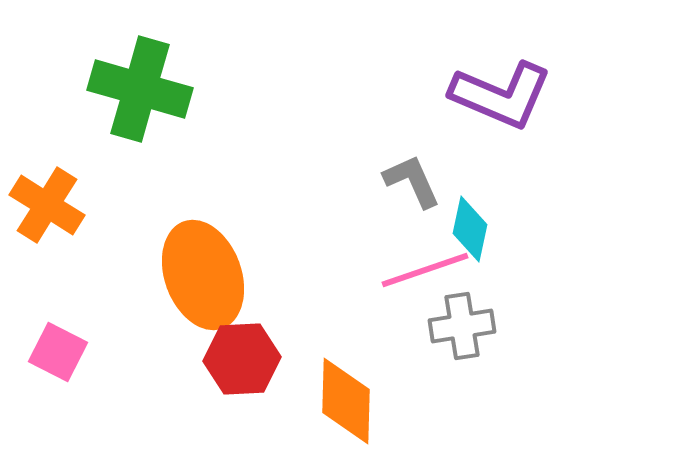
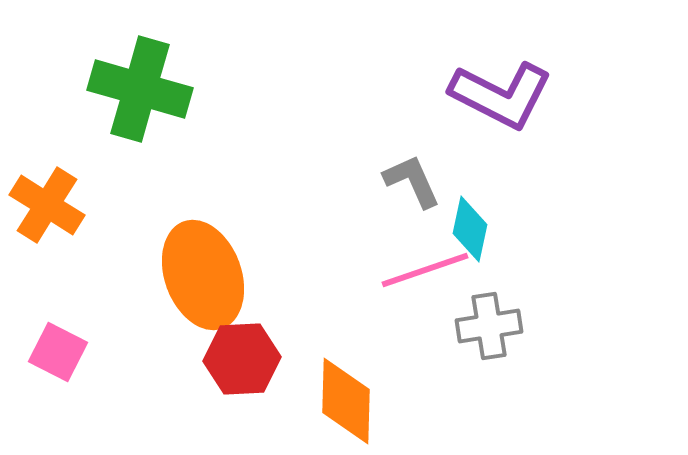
purple L-shape: rotated 4 degrees clockwise
gray cross: moved 27 px right
